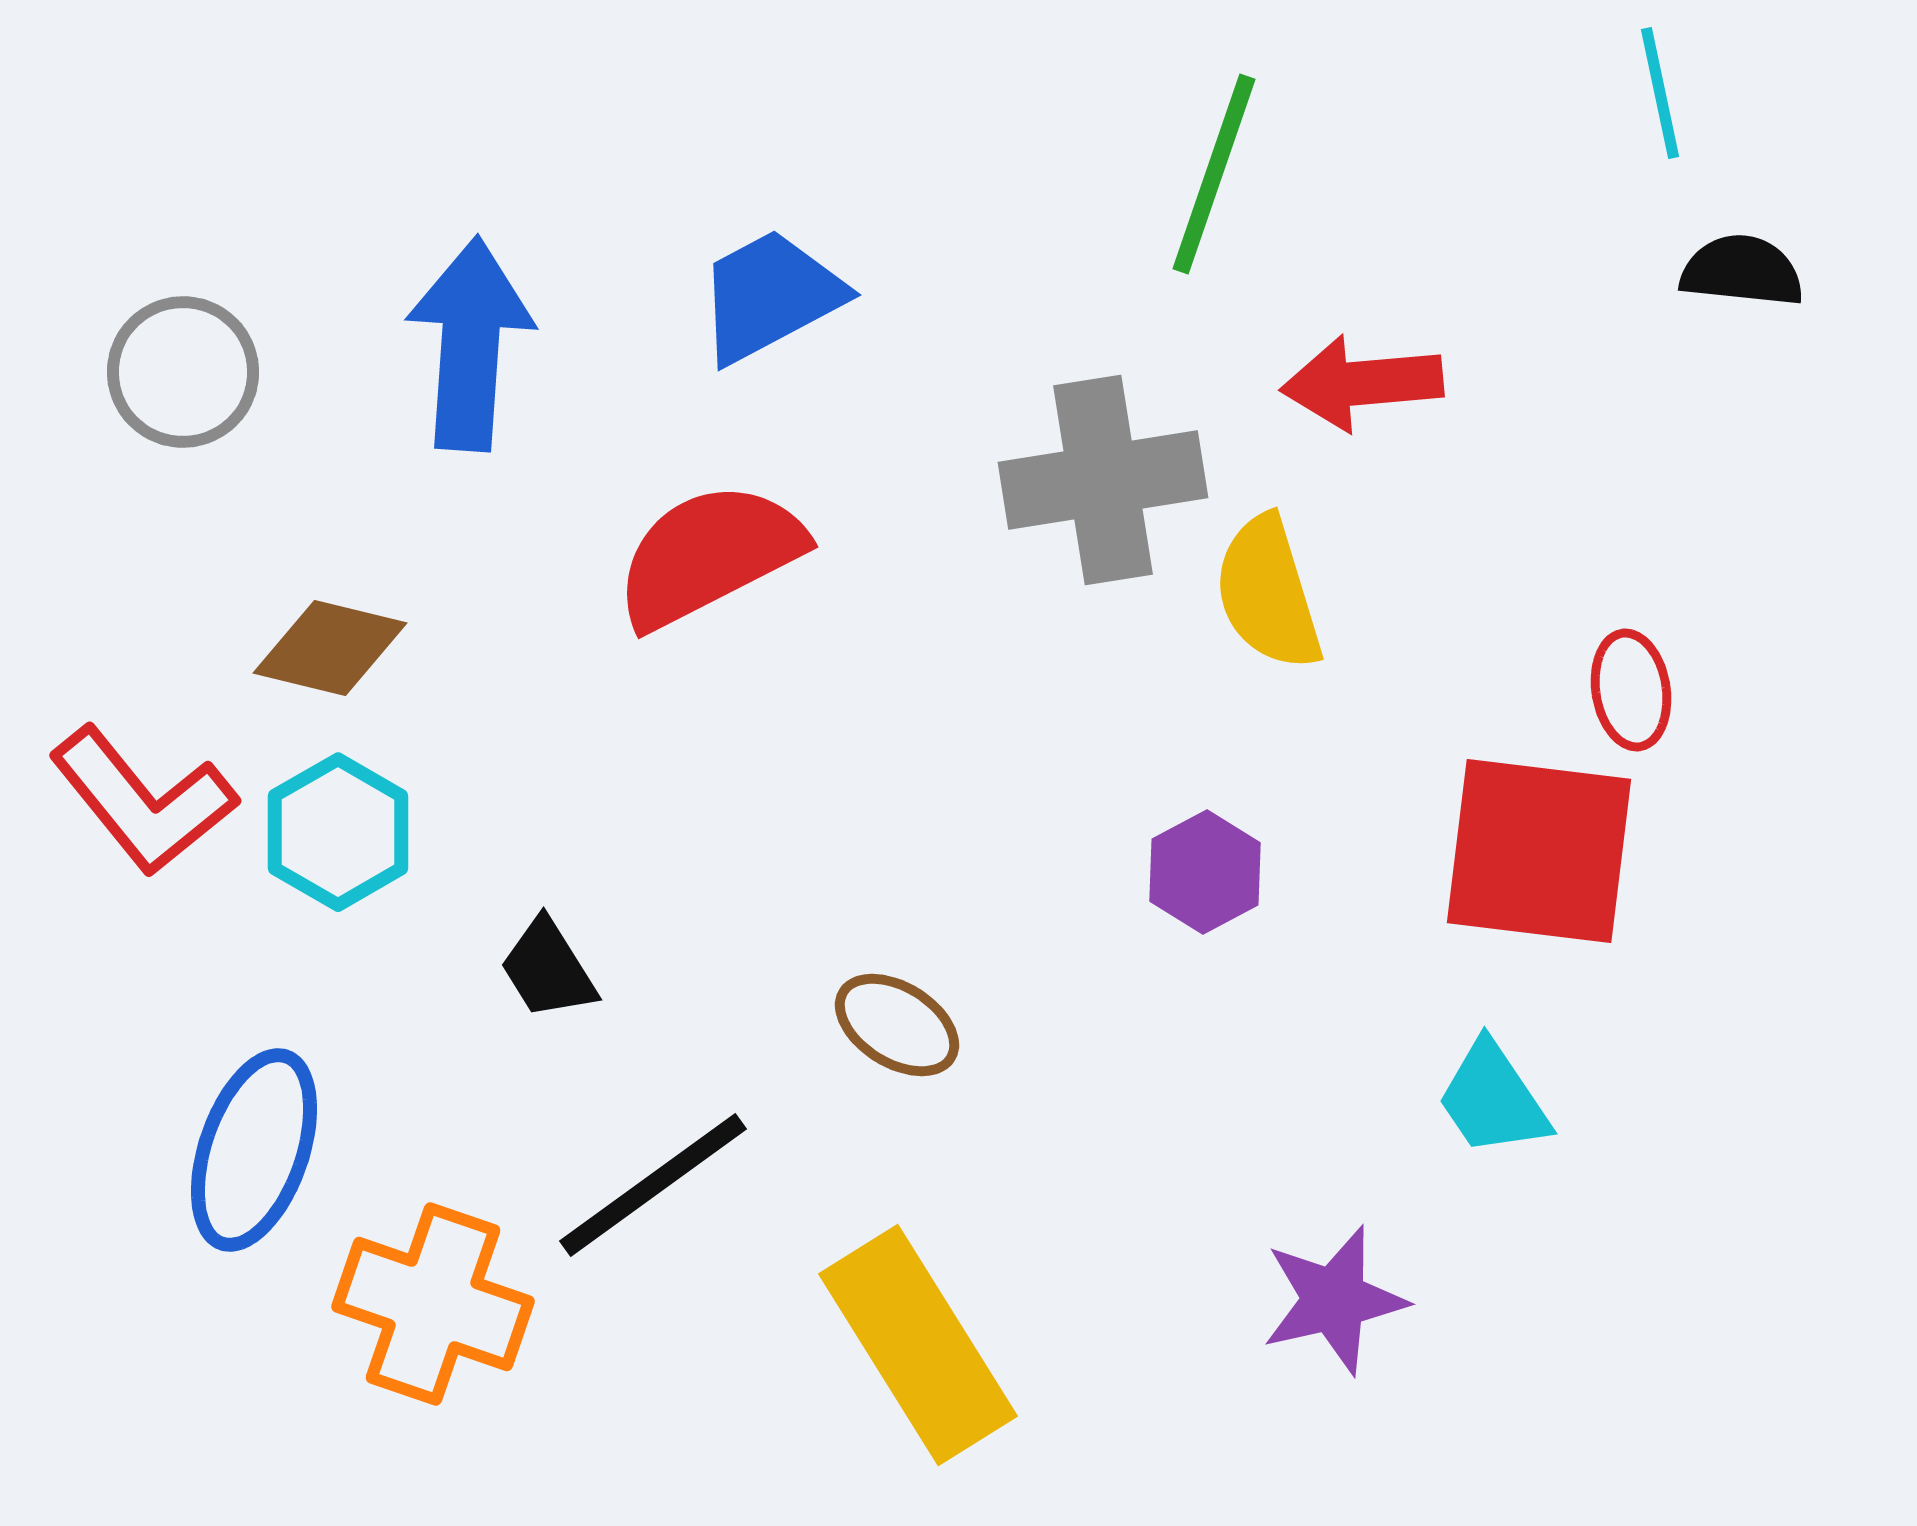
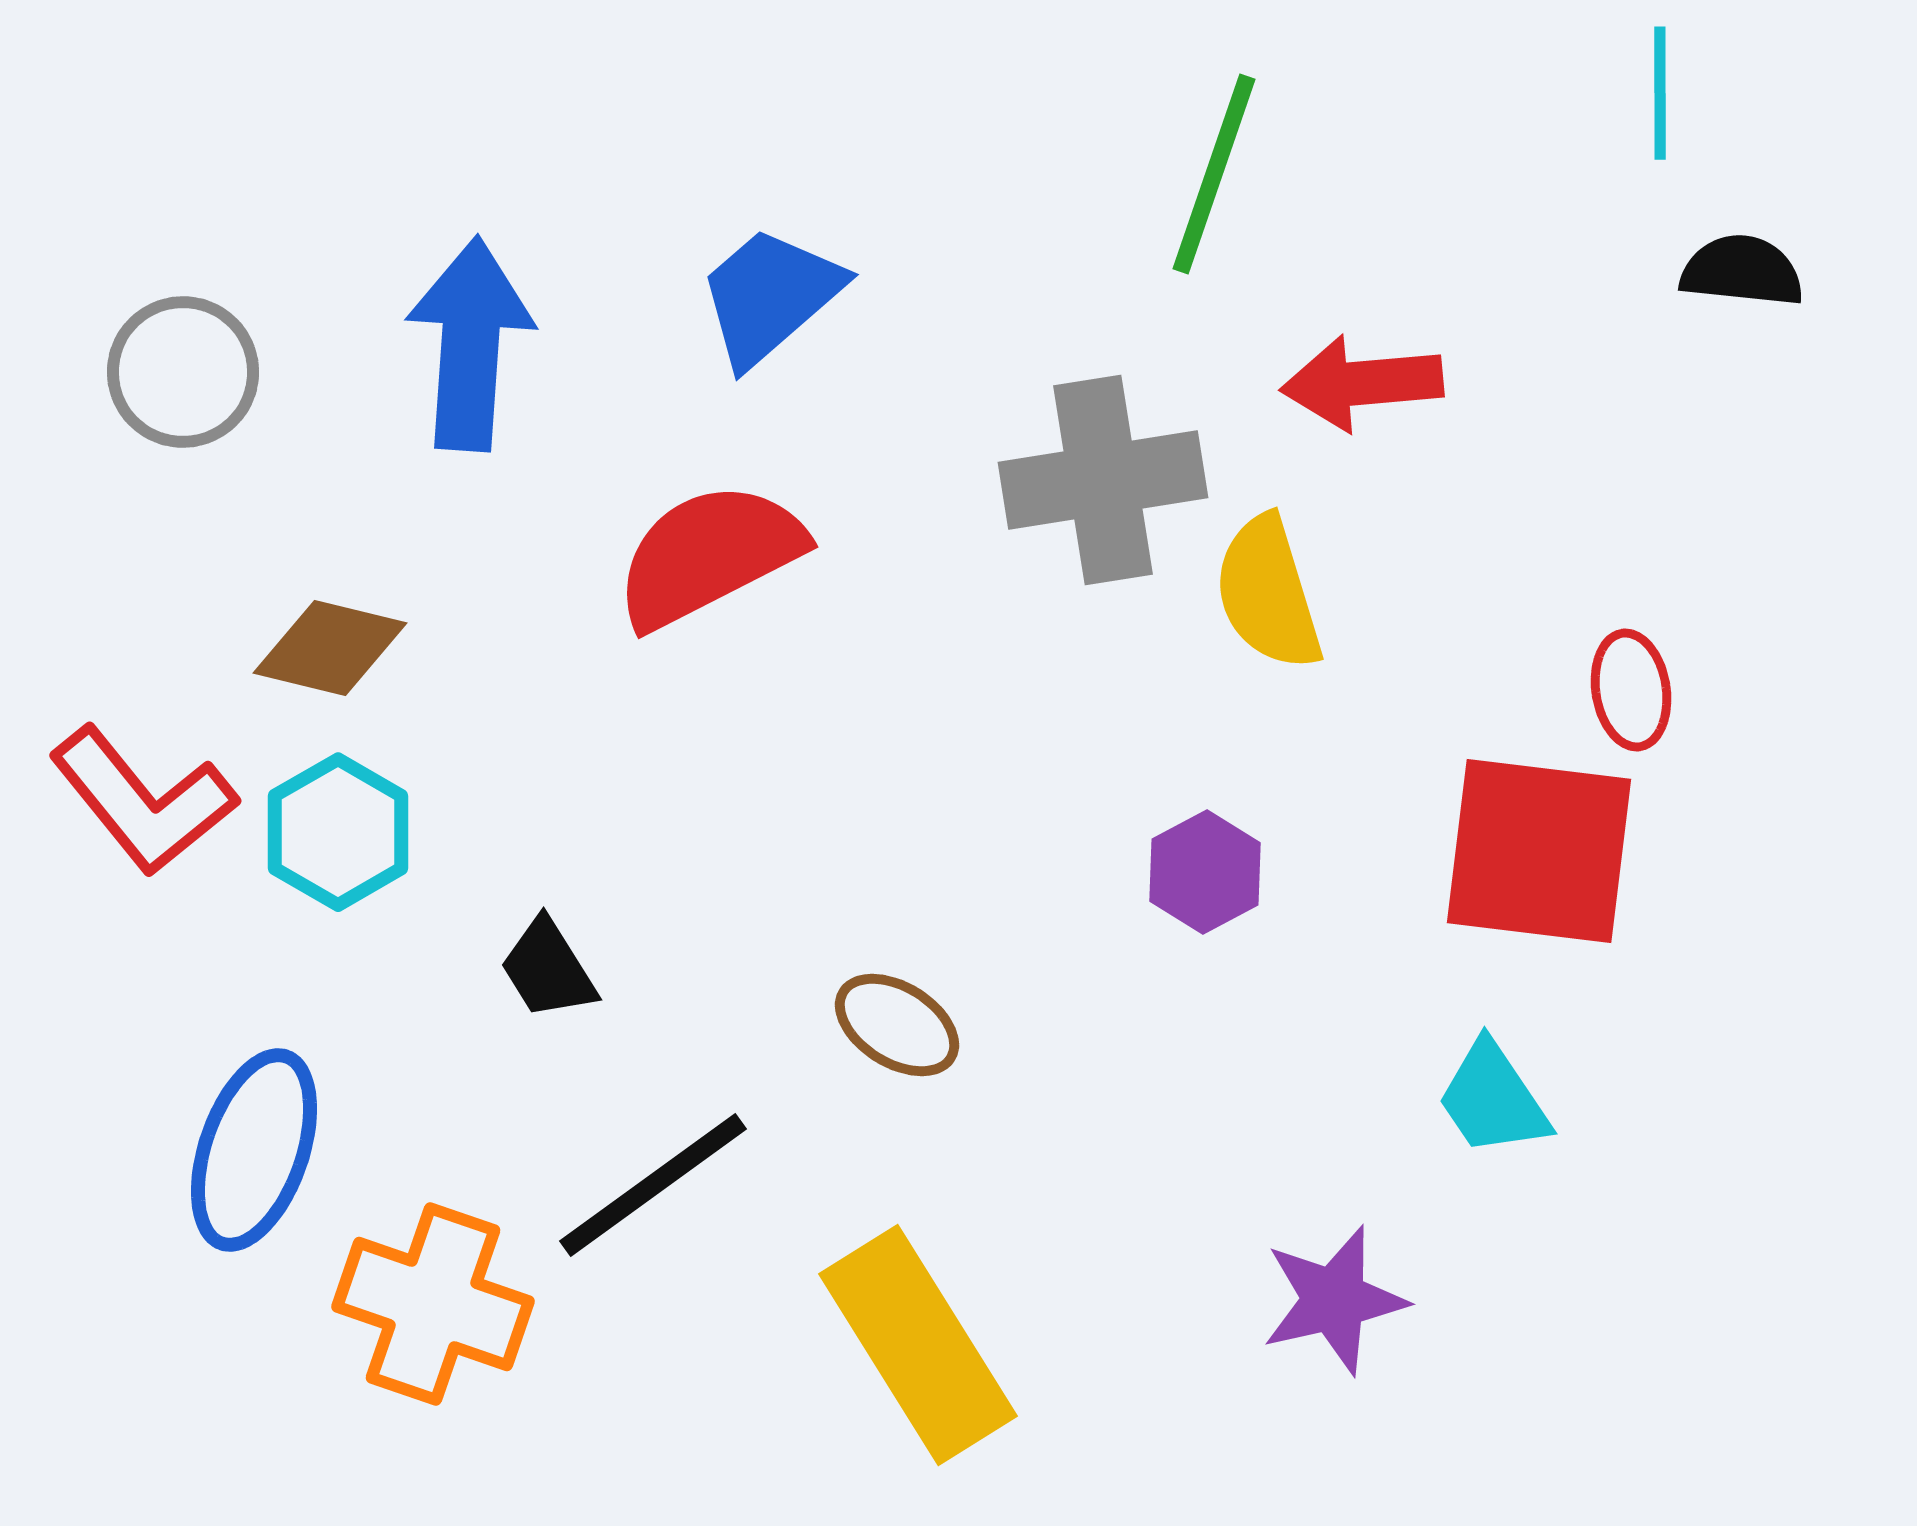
cyan line: rotated 12 degrees clockwise
blue trapezoid: rotated 13 degrees counterclockwise
